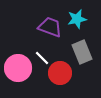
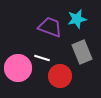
white line: rotated 28 degrees counterclockwise
red circle: moved 3 px down
